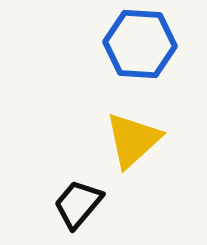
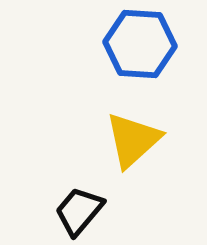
black trapezoid: moved 1 px right, 7 px down
